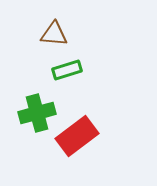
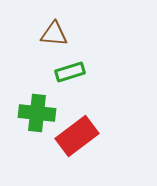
green rectangle: moved 3 px right, 2 px down
green cross: rotated 21 degrees clockwise
